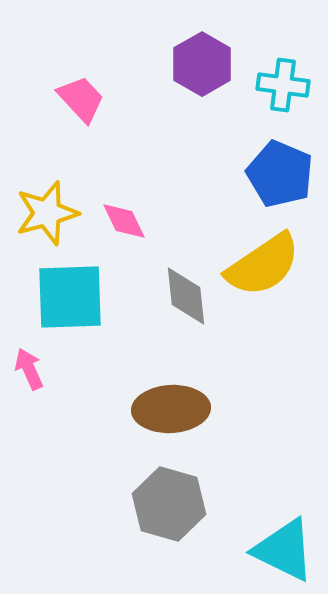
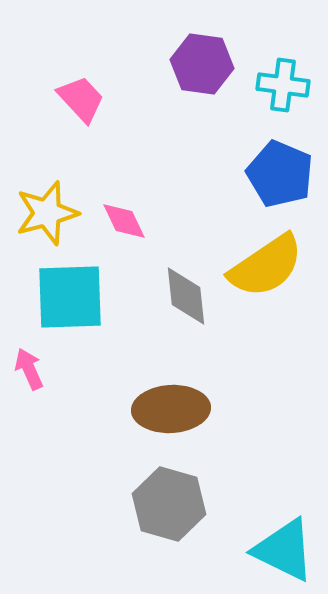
purple hexagon: rotated 22 degrees counterclockwise
yellow semicircle: moved 3 px right, 1 px down
